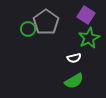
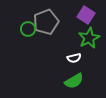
gray pentagon: rotated 15 degrees clockwise
